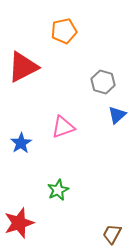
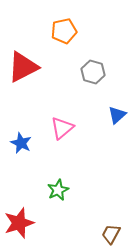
gray hexagon: moved 10 px left, 10 px up
pink triangle: moved 1 px left, 1 px down; rotated 20 degrees counterclockwise
blue star: rotated 15 degrees counterclockwise
brown trapezoid: moved 1 px left
